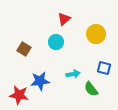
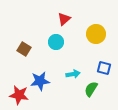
green semicircle: rotated 70 degrees clockwise
